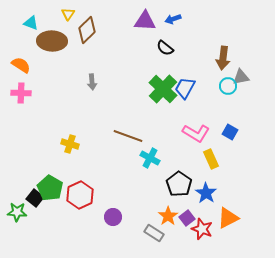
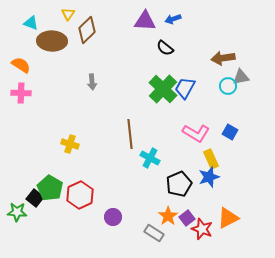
brown arrow: rotated 75 degrees clockwise
brown line: moved 2 px right, 2 px up; rotated 64 degrees clockwise
black pentagon: rotated 15 degrees clockwise
blue star: moved 3 px right, 16 px up; rotated 20 degrees clockwise
